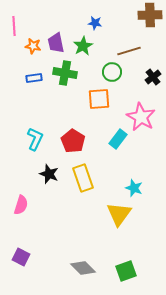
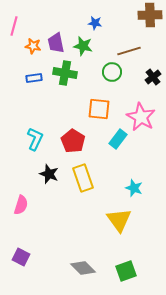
pink line: rotated 18 degrees clockwise
green star: rotated 30 degrees counterclockwise
orange square: moved 10 px down; rotated 10 degrees clockwise
yellow triangle: moved 6 px down; rotated 12 degrees counterclockwise
